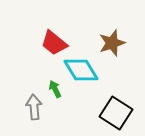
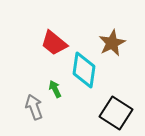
brown star: rotated 8 degrees counterclockwise
cyan diamond: moved 3 px right; rotated 39 degrees clockwise
gray arrow: rotated 15 degrees counterclockwise
